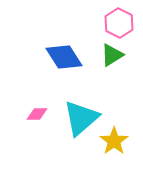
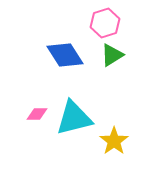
pink hexagon: moved 14 px left; rotated 16 degrees clockwise
blue diamond: moved 1 px right, 2 px up
cyan triangle: moved 7 px left; rotated 27 degrees clockwise
